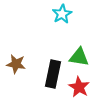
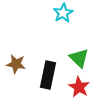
cyan star: moved 1 px right, 1 px up
green triangle: moved 1 px down; rotated 35 degrees clockwise
black rectangle: moved 5 px left, 1 px down
